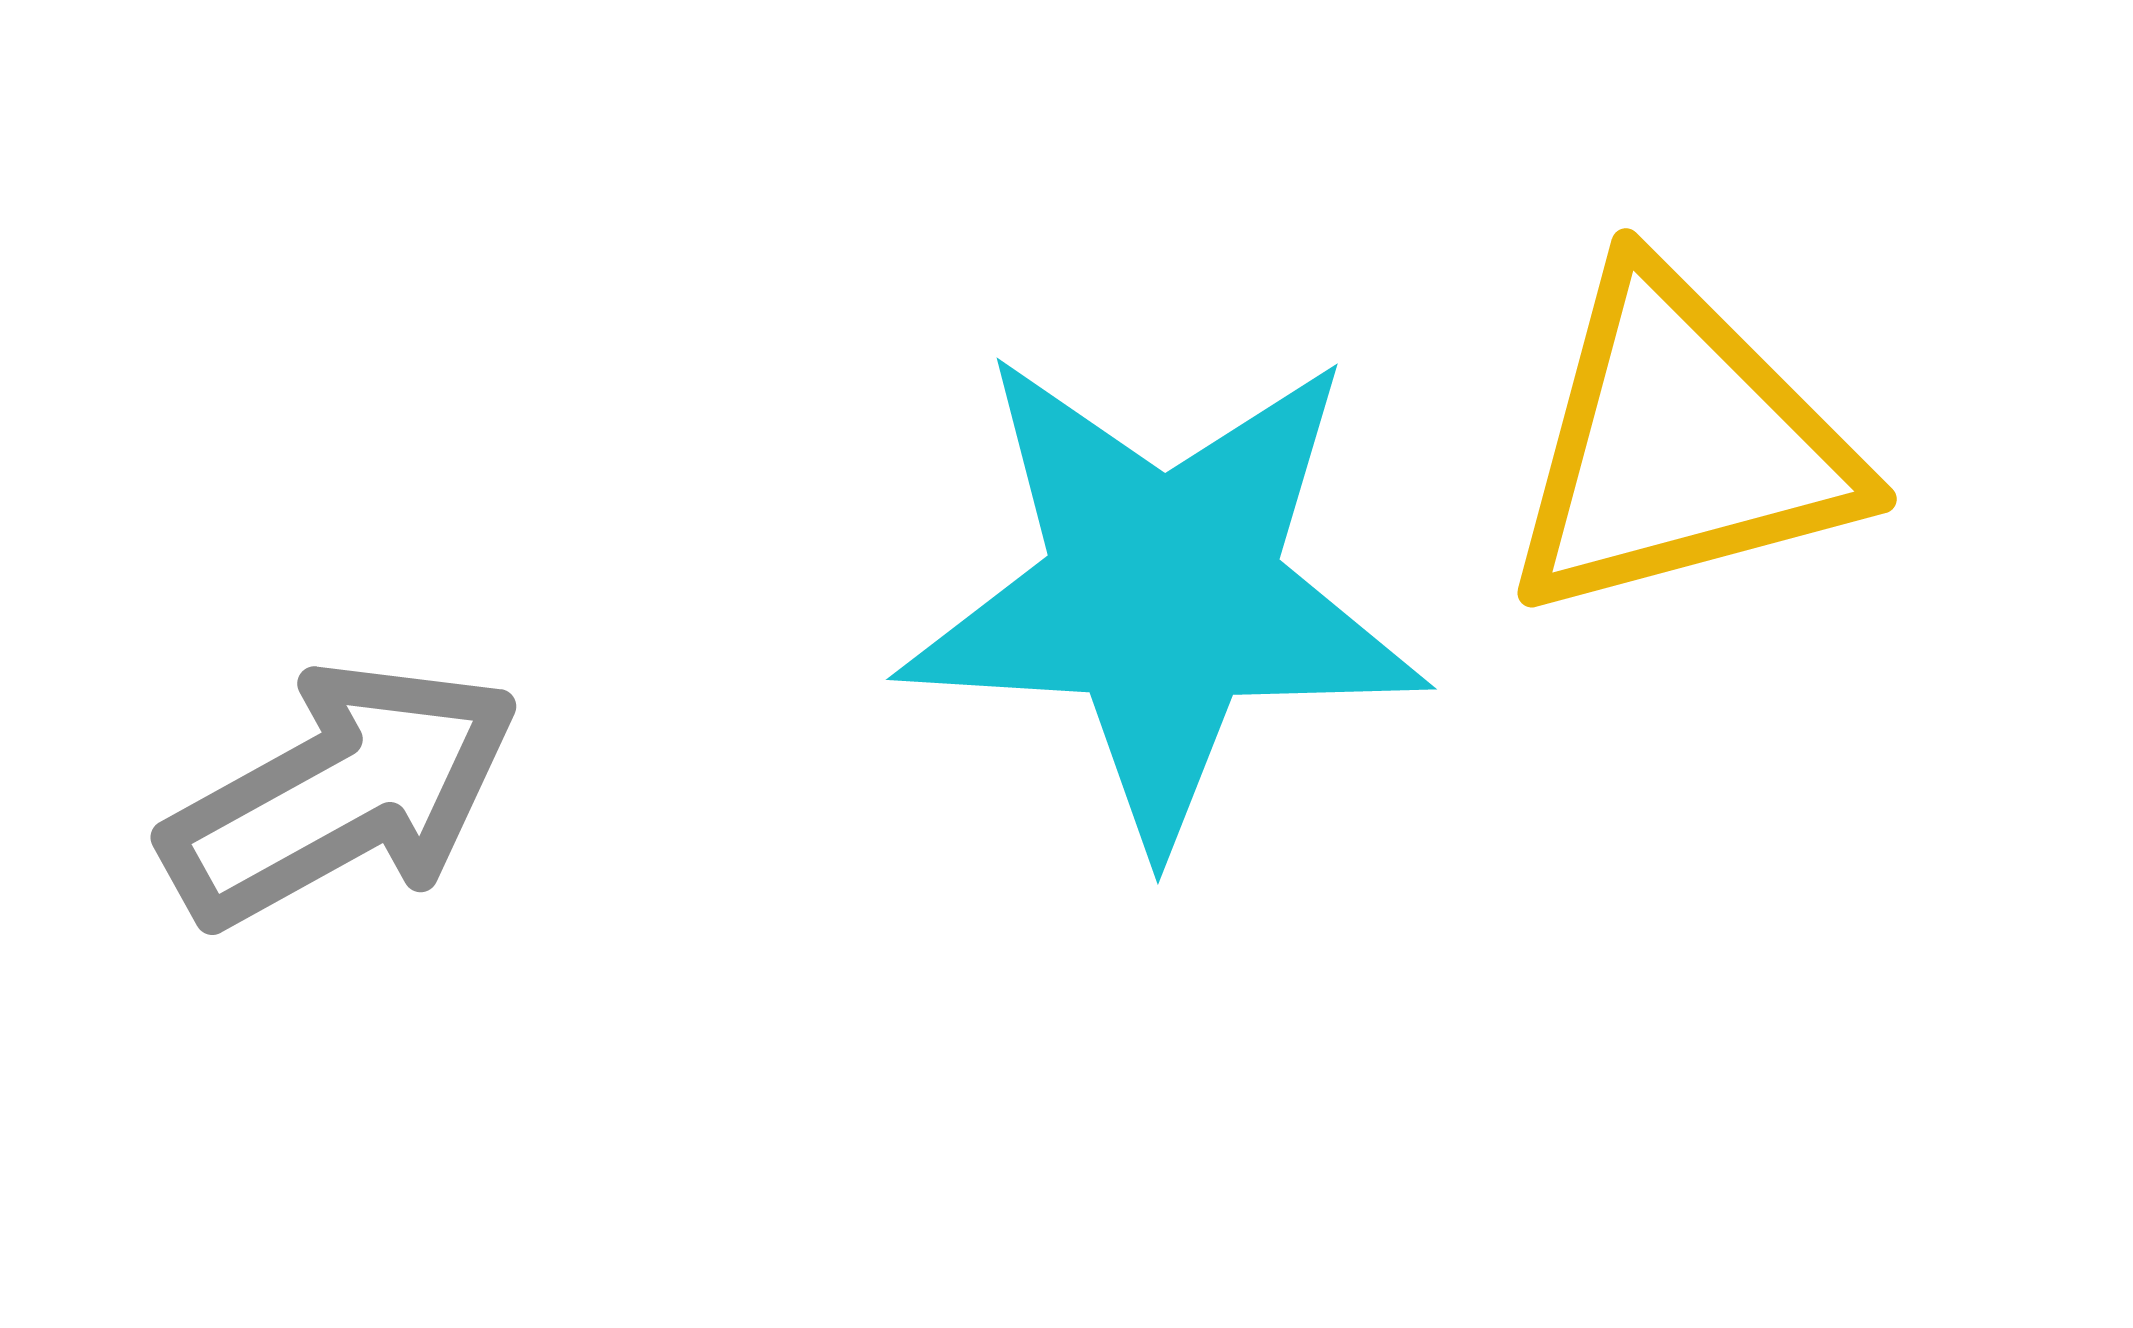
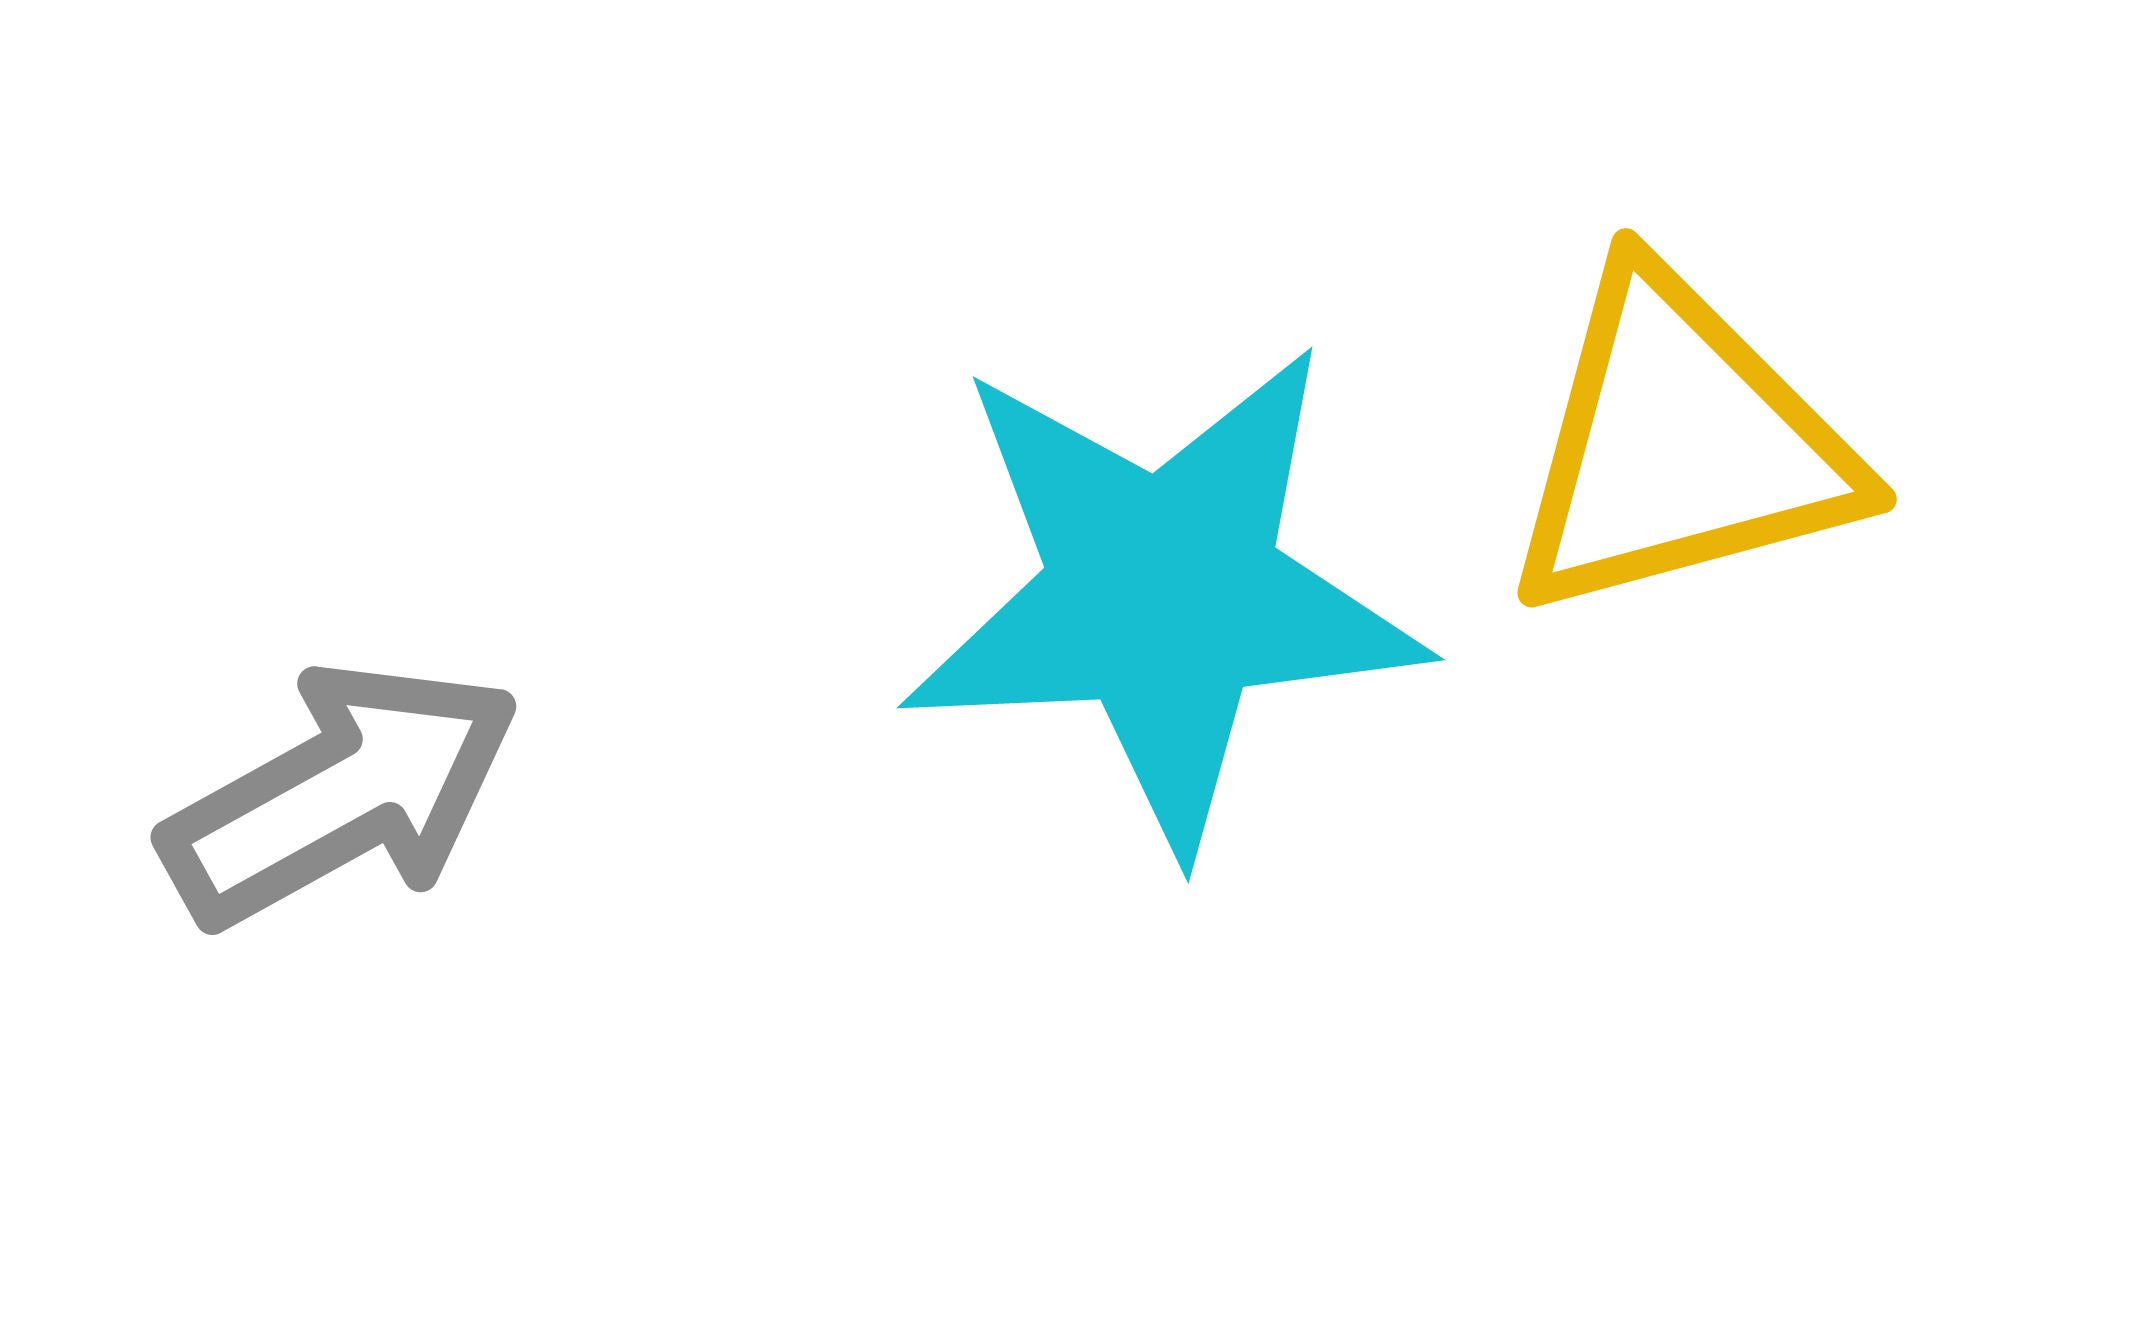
cyan star: rotated 6 degrees counterclockwise
